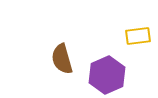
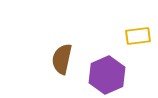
brown semicircle: rotated 28 degrees clockwise
